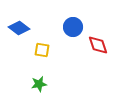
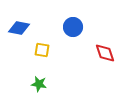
blue diamond: rotated 25 degrees counterclockwise
red diamond: moved 7 px right, 8 px down
green star: rotated 21 degrees clockwise
